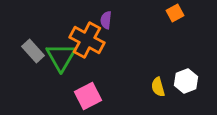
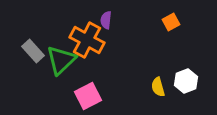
orange square: moved 4 px left, 9 px down
green triangle: moved 3 px down; rotated 16 degrees clockwise
